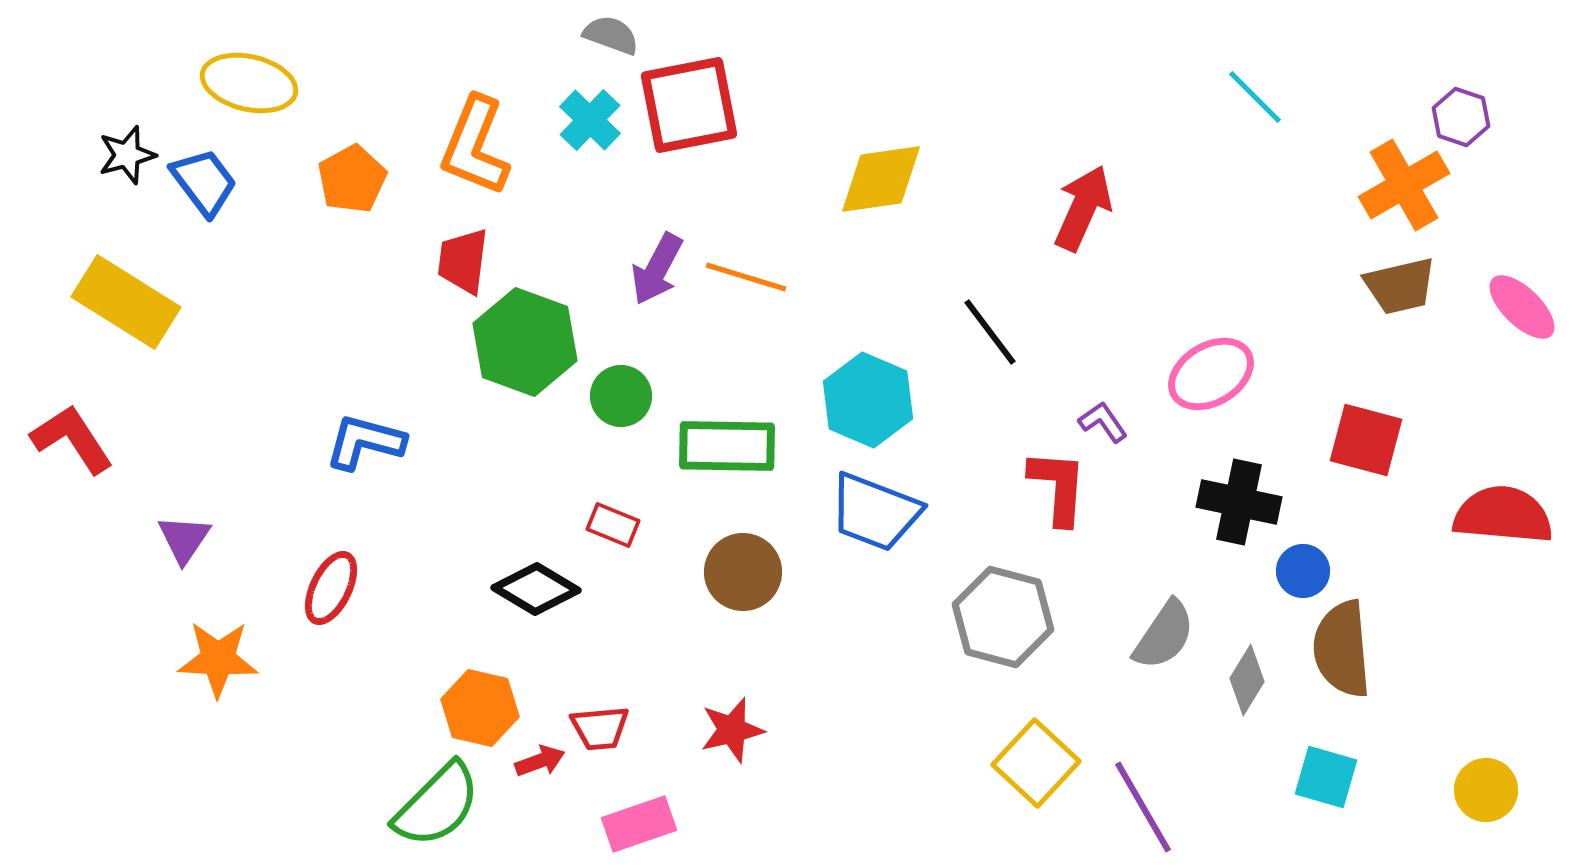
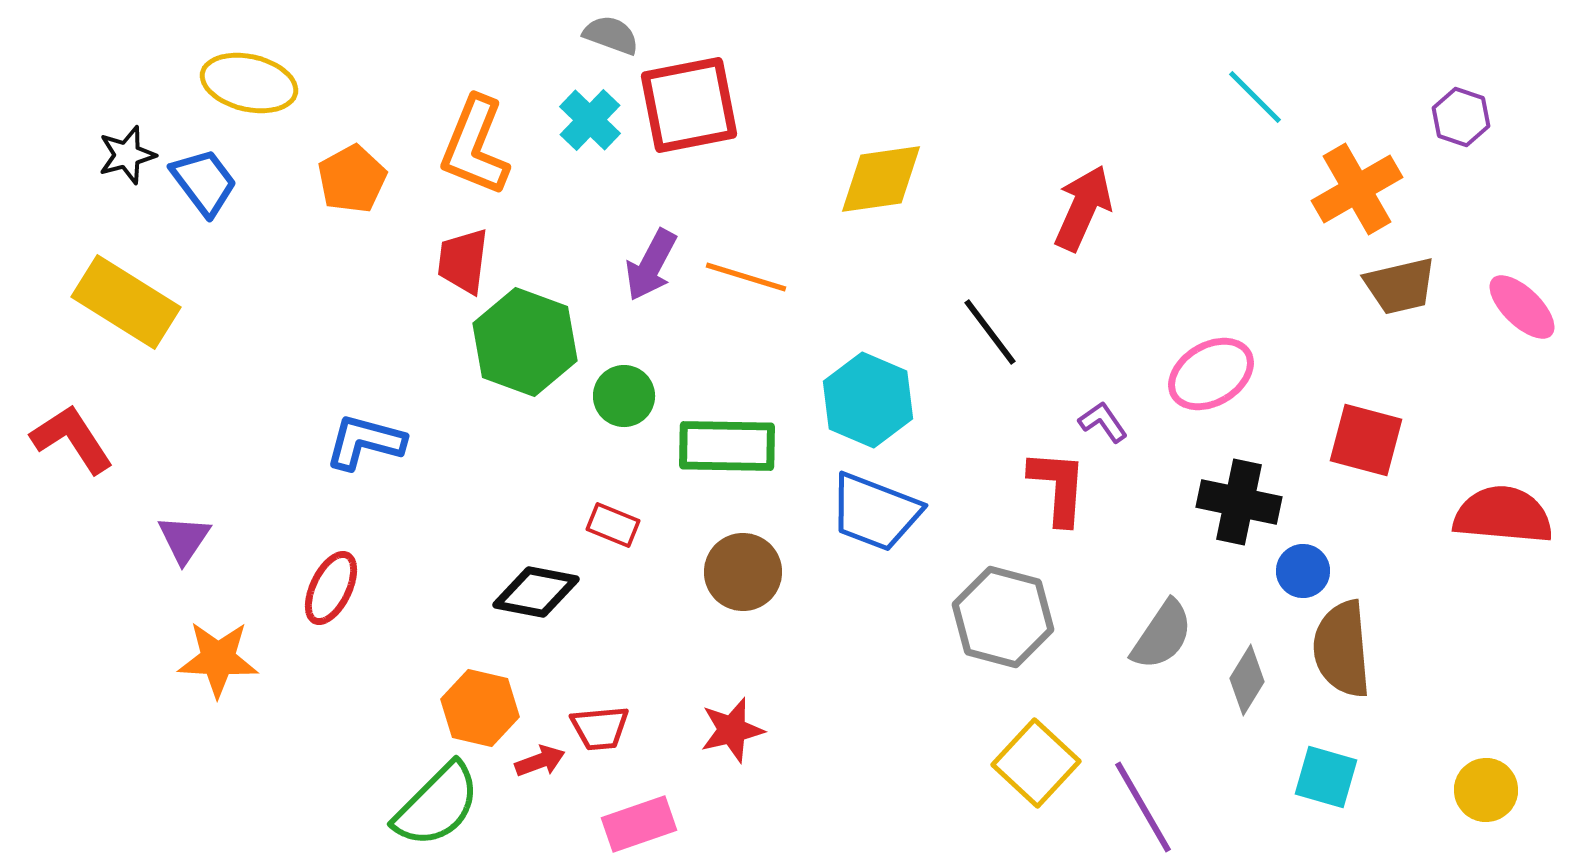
orange cross at (1404, 185): moved 47 px left, 4 px down
purple arrow at (657, 269): moved 6 px left, 4 px up
green circle at (621, 396): moved 3 px right
black diamond at (536, 589): moved 3 px down; rotated 20 degrees counterclockwise
gray semicircle at (1164, 635): moved 2 px left
